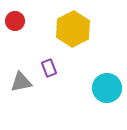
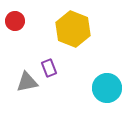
yellow hexagon: rotated 12 degrees counterclockwise
gray triangle: moved 6 px right
